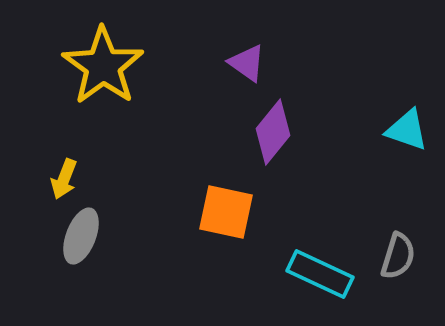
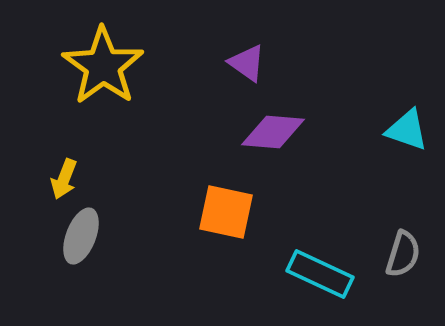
purple diamond: rotated 56 degrees clockwise
gray semicircle: moved 5 px right, 2 px up
